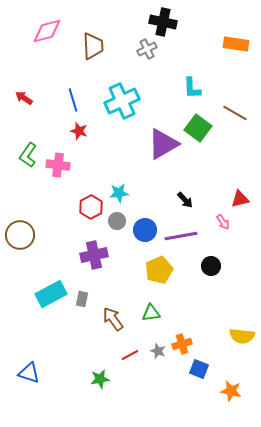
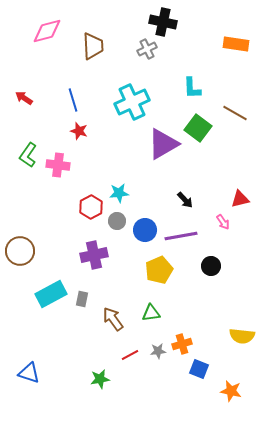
cyan cross: moved 10 px right, 1 px down
brown circle: moved 16 px down
gray star: rotated 28 degrees counterclockwise
